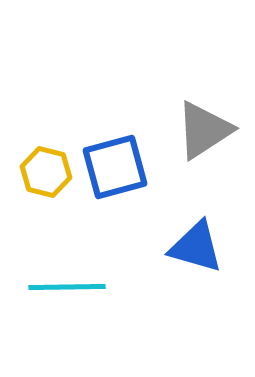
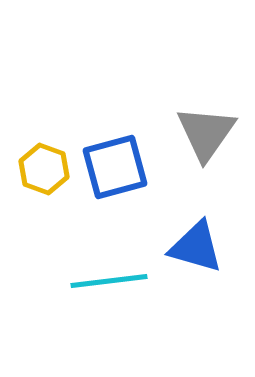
gray triangle: moved 2 px right, 3 px down; rotated 22 degrees counterclockwise
yellow hexagon: moved 2 px left, 3 px up; rotated 6 degrees clockwise
cyan line: moved 42 px right, 6 px up; rotated 6 degrees counterclockwise
